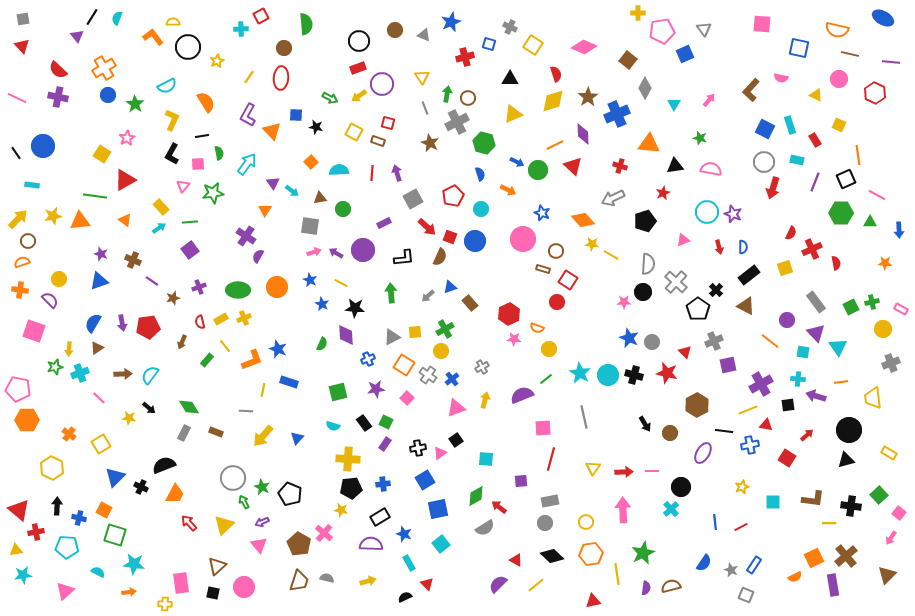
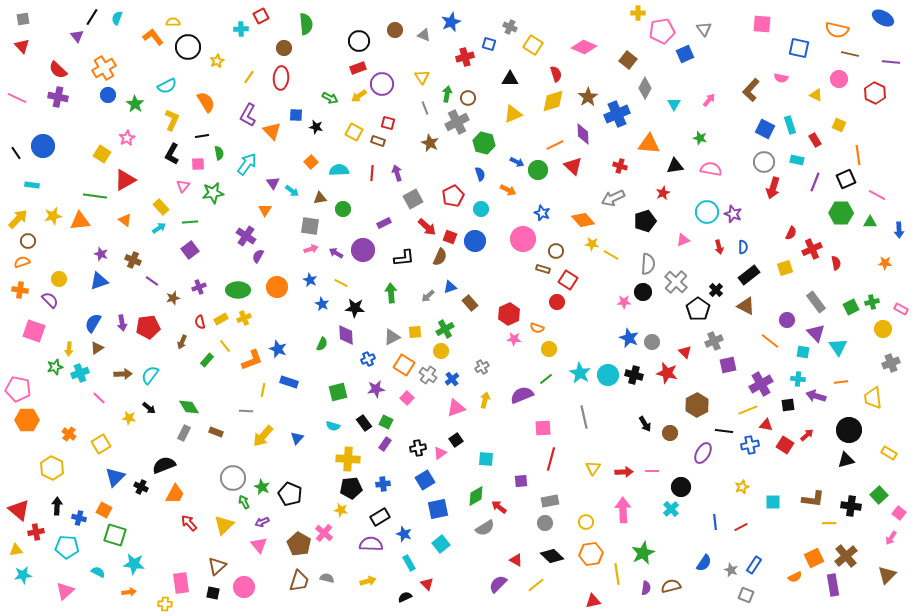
pink arrow at (314, 252): moved 3 px left, 3 px up
red square at (787, 458): moved 2 px left, 13 px up
